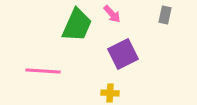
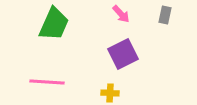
pink arrow: moved 9 px right
green trapezoid: moved 23 px left, 1 px up
pink line: moved 4 px right, 11 px down
